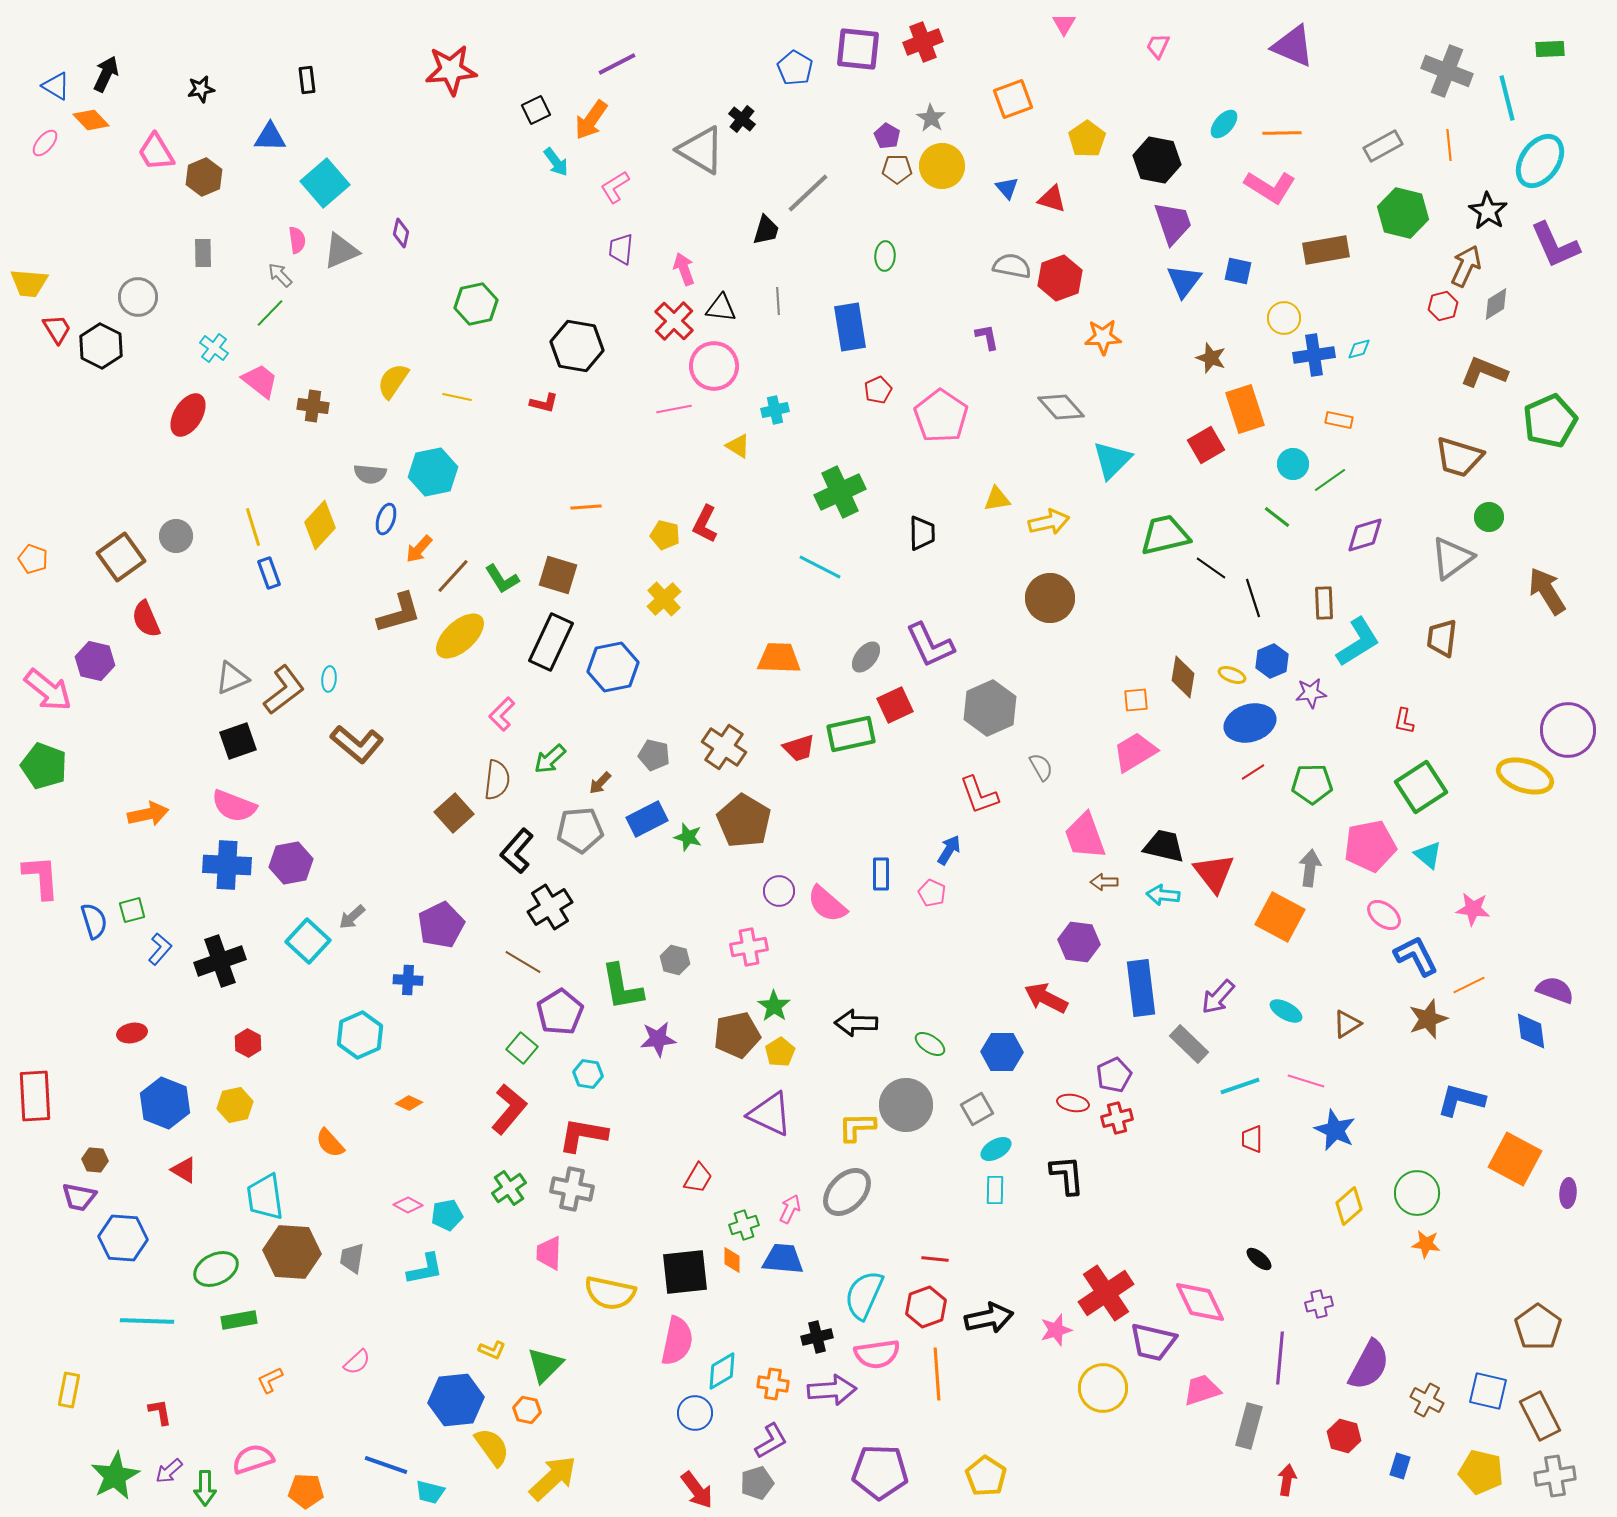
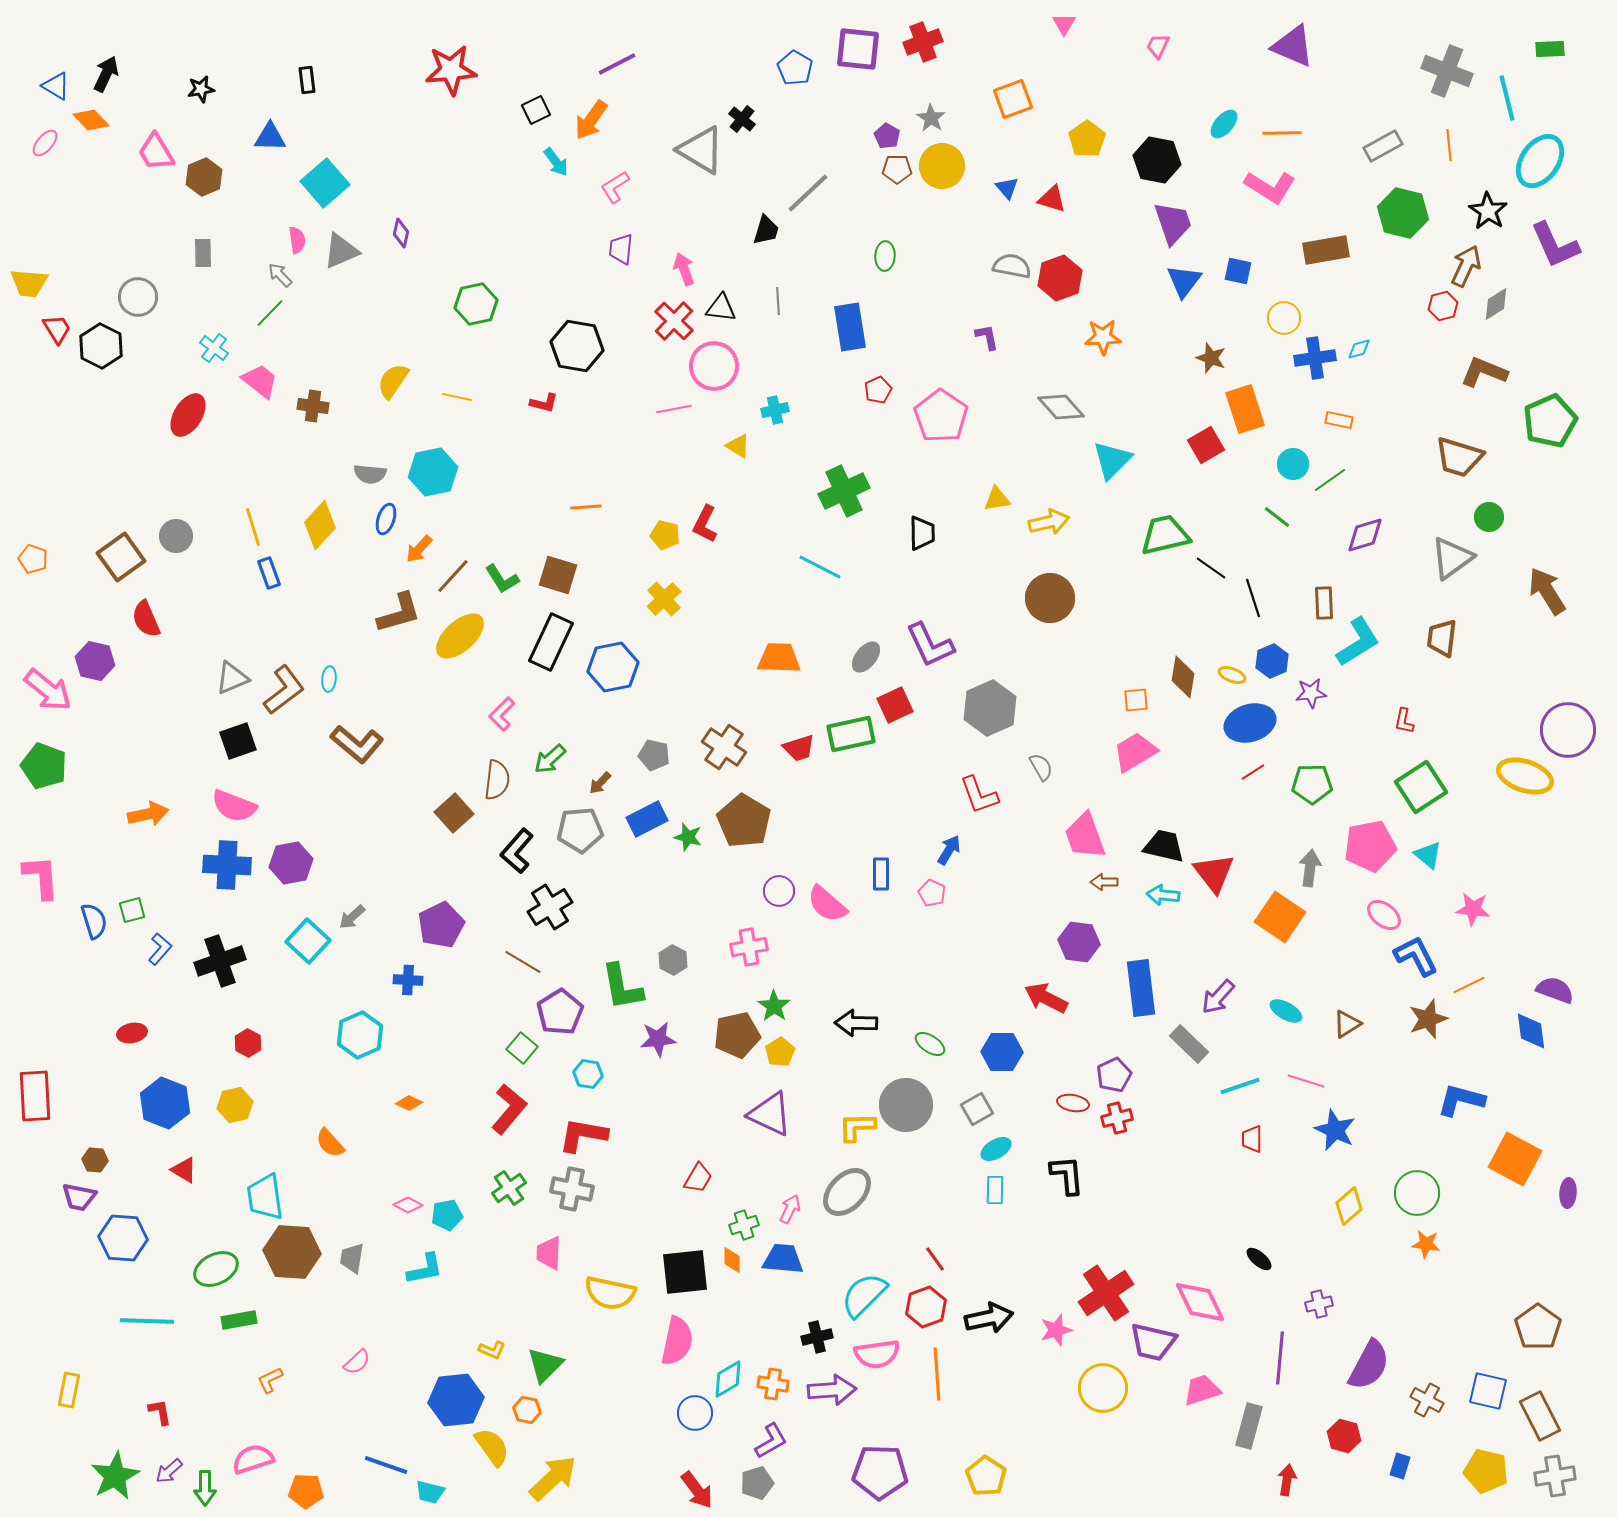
blue cross at (1314, 355): moved 1 px right, 3 px down
green cross at (840, 492): moved 4 px right, 1 px up
orange square at (1280, 917): rotated 6 degrees clockwise
gray hexagon at (675, 960): moved 2 px left; rotated 12 degrees clockwise
red line at (935, 1259): rotated 48 degrees clockwise
cyan semicircle at (864, 1295): rotated 21 degrees clockwise
cyan diamond at (722, 1371): moved 6 px right, 8 px down
yellow pentagon at (1481, 1472): moved 5 px right, 1 px up
